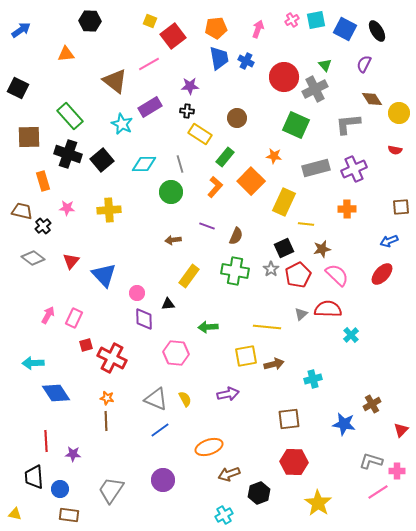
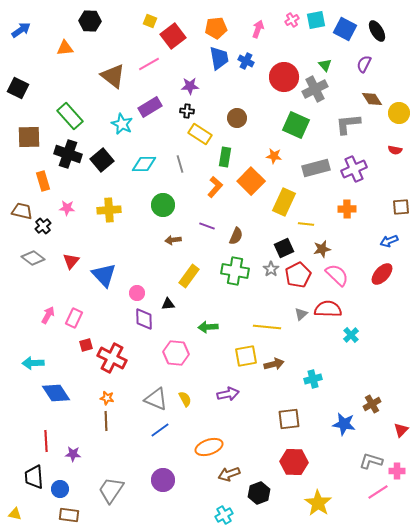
orange triangle at (66, 54): moved 1 px left, 6 px up
brown triangle at (115, 81): moved 2 px left, 5 px up
green rectangle at (225, 157): rotated 30 degrees counterclockwise
green circle at (171, 192): moved 8 px left, 13 px down
